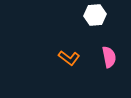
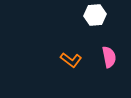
orange L-shape: moved 2 px right, 2 px down
